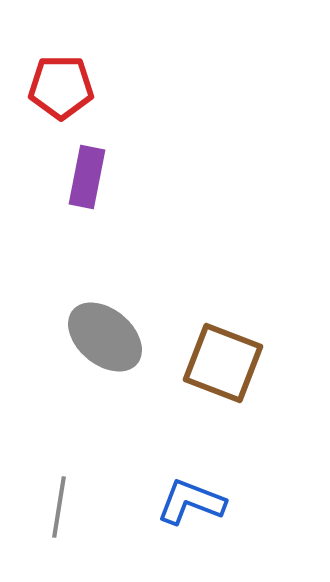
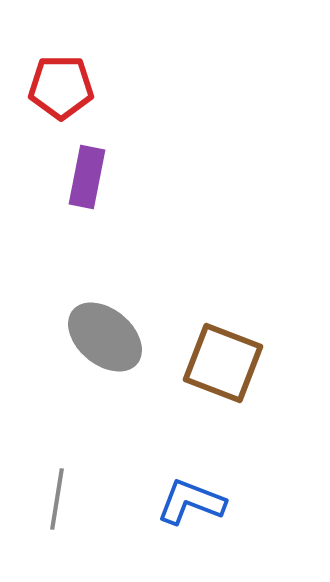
gray line: moved 2 px left, 8 px up
